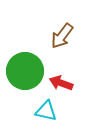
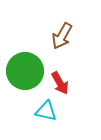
brown arrow: rotated 8 degrees counterclockwise
red arrow: moved 1 px left; rotated 140 degrees counterclockwise
